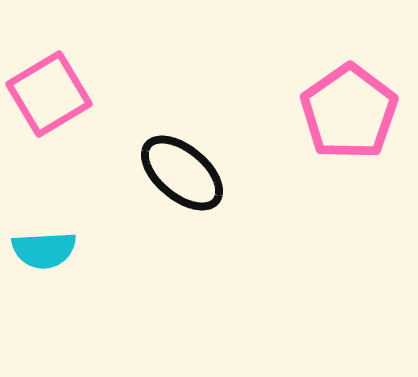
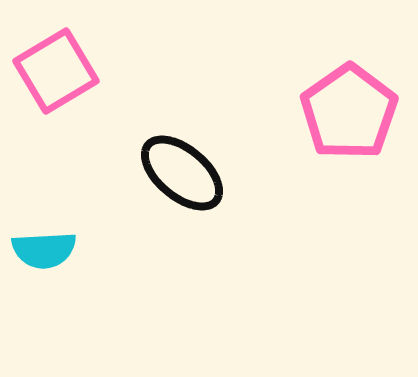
pink square: moved 7 px right, 23 px up
